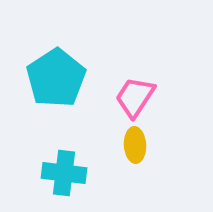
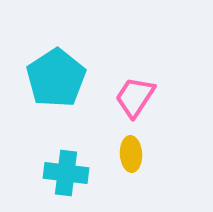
yellow ellipse: moved 4 px left, 9 px down
cyan cross: moved 2 px right
